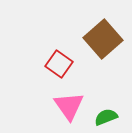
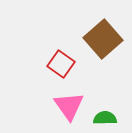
red square: moved 2 px right
green semicircle: moved 1 px left, 1 px down; rotated 20 degrees clockwise
